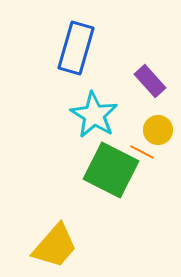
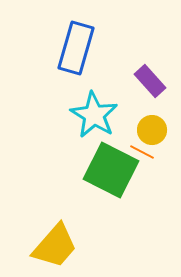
yellow circle: moved 6 px left
